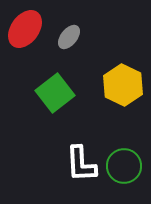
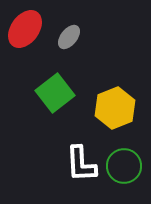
yellow hexagon: moved 8 px left, 23 px down; rotated 12 degrees clockwise
